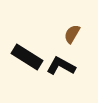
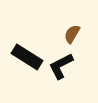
black L-shape: rotated 56 degrees counterclockwise
